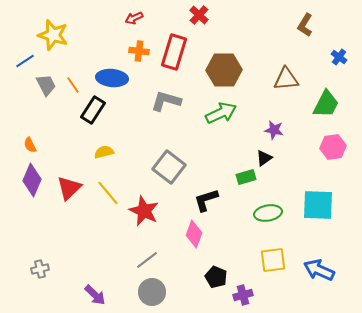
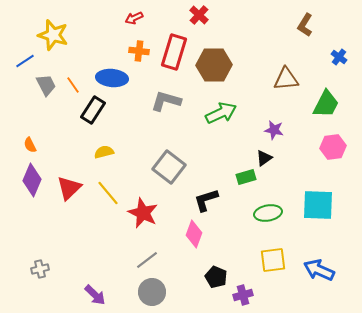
brown hexagon: moved 10 px left, 5 px up
red star: moved 1 px left, 2 px down
